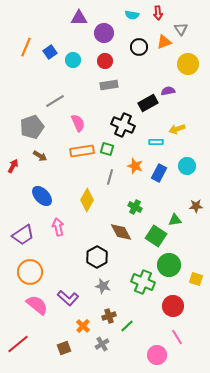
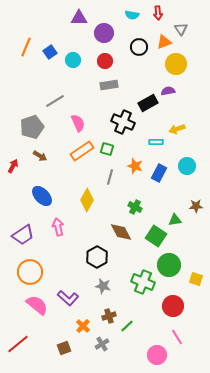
yellow circle at (188, 64): moved 12 px left
black cross at (123, 125): moved 3 px up
orange rectangle at (82, 151): rotated 25 degrees counterclockwise
